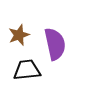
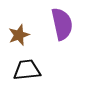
purple semicircle: moved 7 px right, 20 px up
